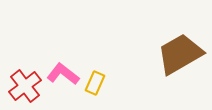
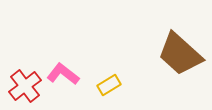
brown trapezoid: rotated 108 degrees counterclockwise
yellow rectangle: moved 14 px right, 2 px down; rotated 35 degrees clockwise
